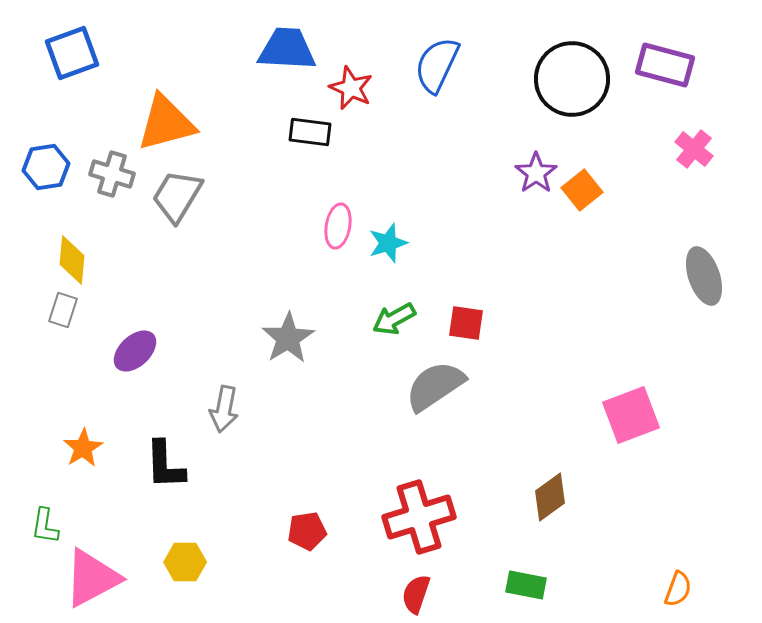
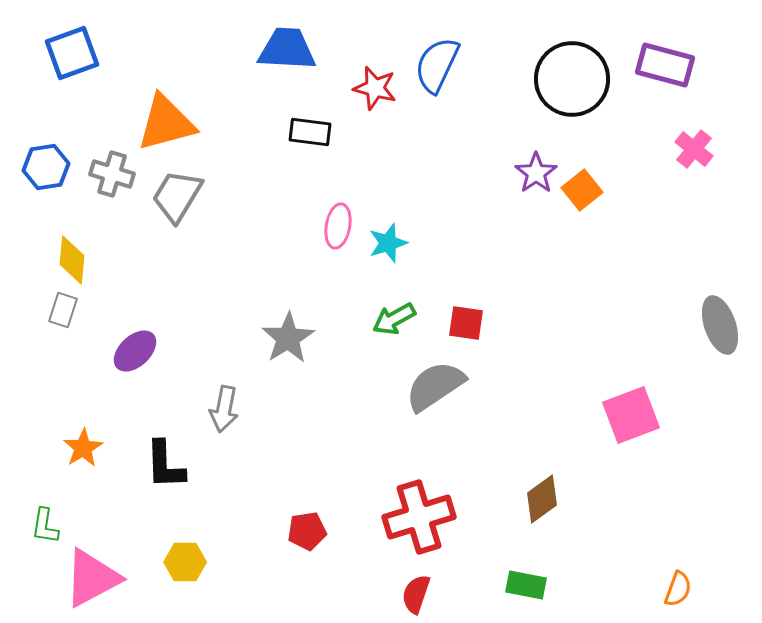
red star: moved 24 px right; rotated 9 degrees counterclockwise
gray ellipse: moved 16 px right, 49 px down
brown diamond: moved 8 px left, 2 px down
